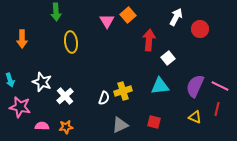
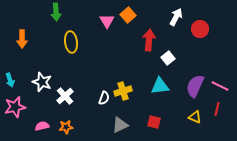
pink star: moved 5 px left; rotated 25 degrees counterclockwise
pink semicircle: rotated 16 degrees counterclockwise
